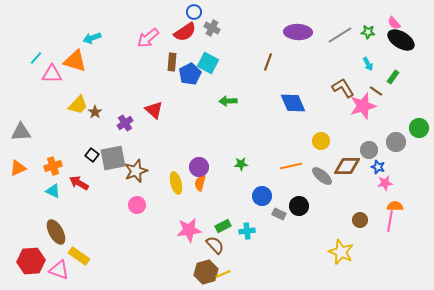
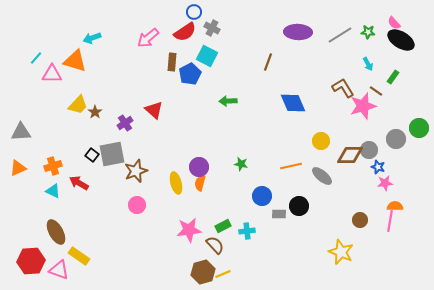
cyan square at (208, 63): moved 1 px left, 7 px up
gray circle at (396, 142): moved 3 px up
gray square at (113, 158): moved 1 px left, 4 px up
green star at (241, 164): rotated 16 degrees clockwise
brown diamond at (347, 166): moved 3 px right, 11 px up
gray rectangle at (279, 214): rotated 24 degrees counterclockwise
brown hexagon at (206, 272): moved 3 px left
